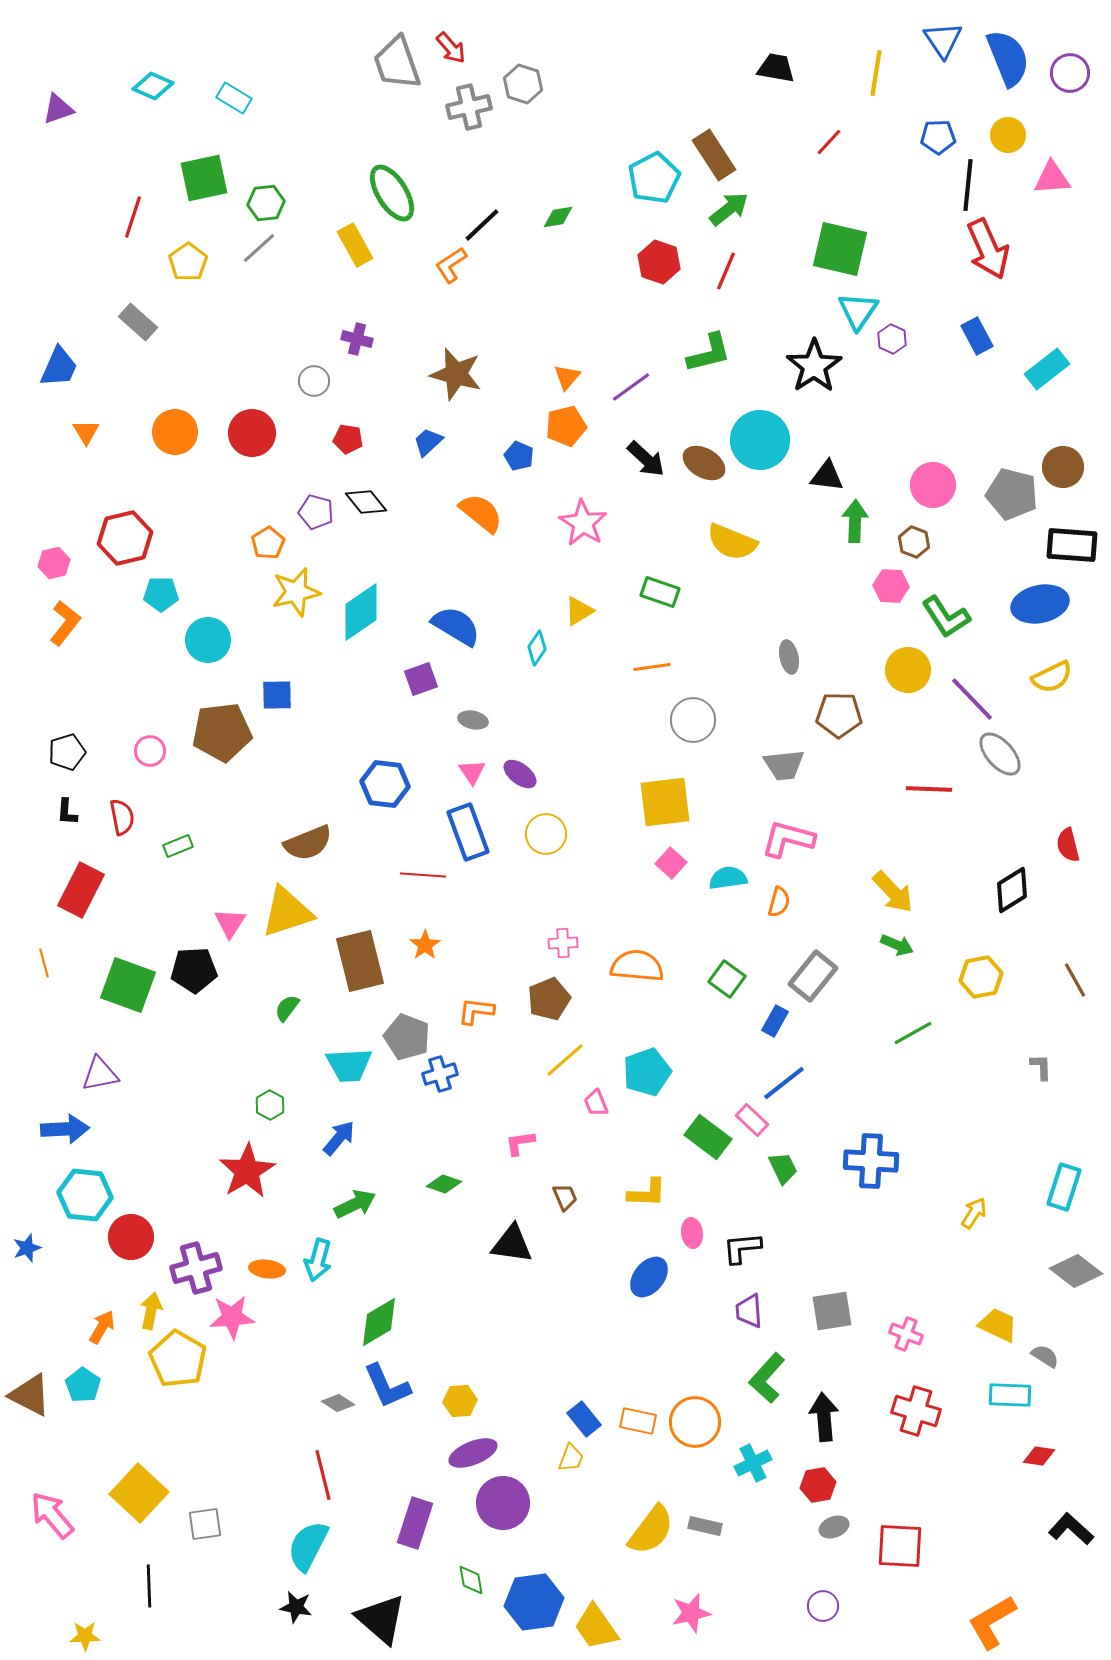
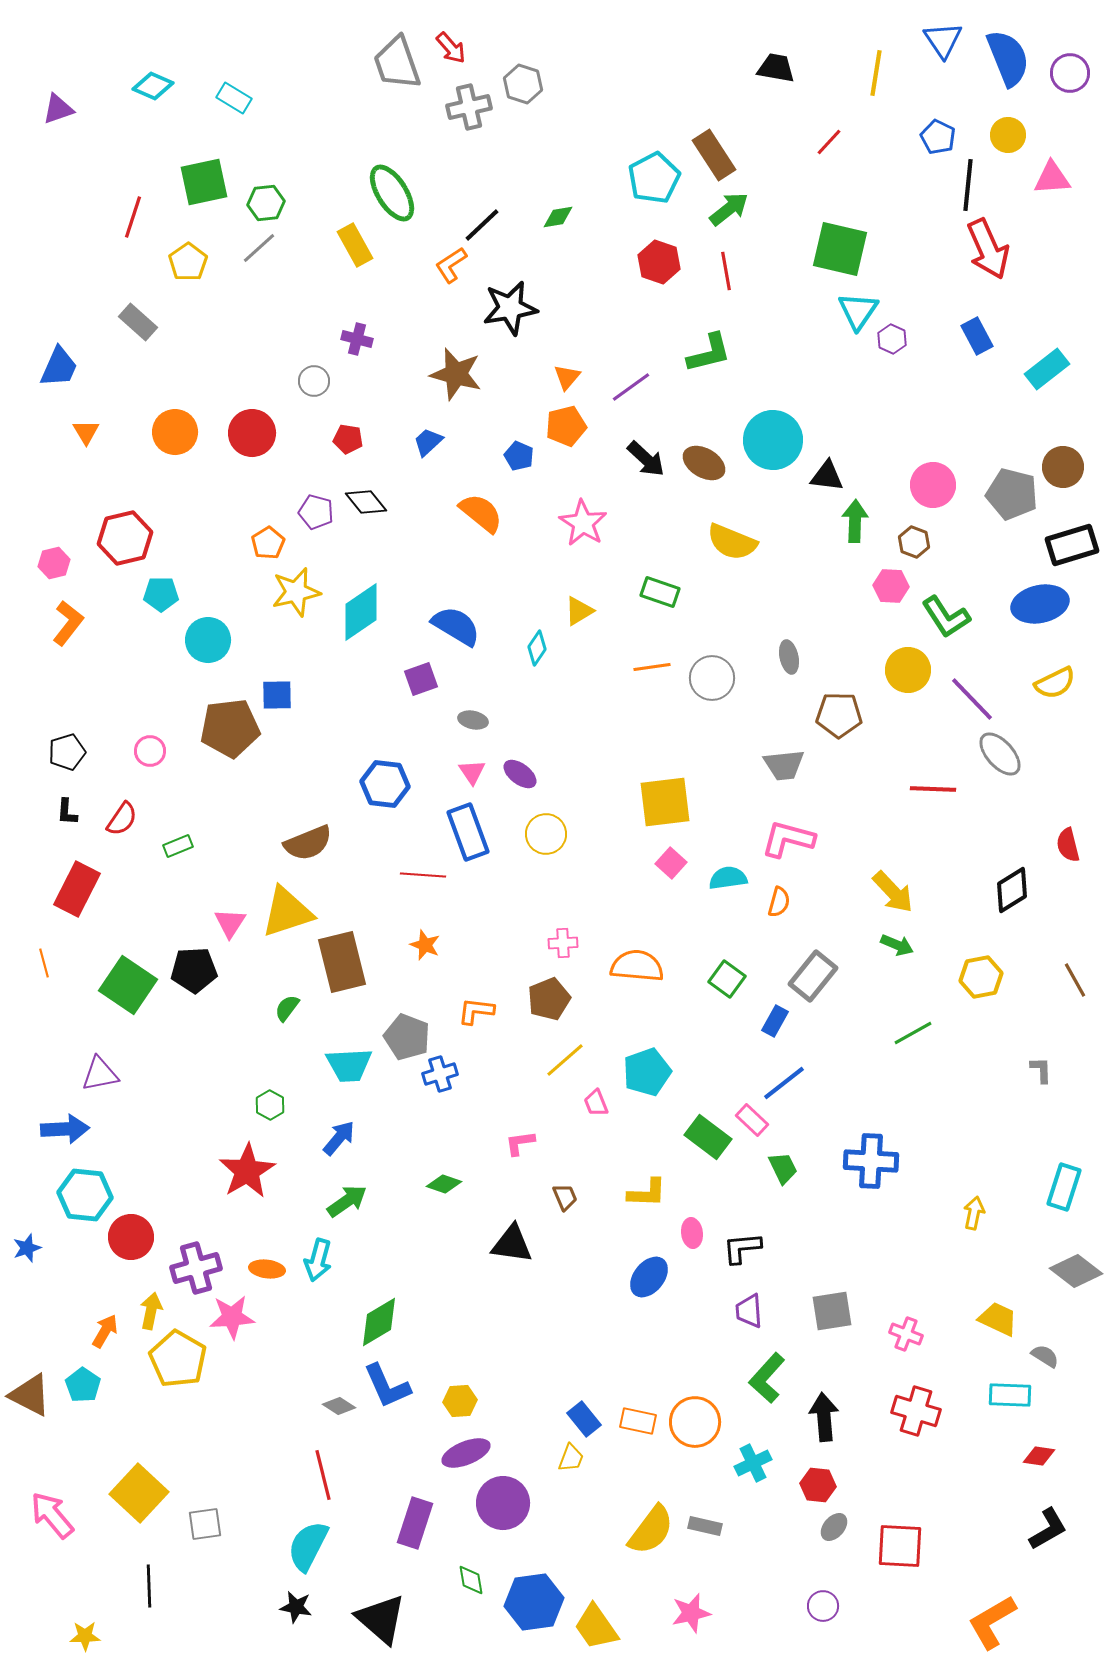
blue pentagon at (938, 137): rotated 28 degrees clockwise
green square at (204, 178): moved 4 px down
red line at (726, 271): rotated 33 degrees counterclockwise
black star at (814, 366): moved 304 px left, 58 px up; rotated 24 degrees clockwise
cyan circle at (760, 440): moved 13 px right
black rectangle at (1072, 545): rotated 21 degrees counterclockwise
orange L-shape at (65, 623): moved 3 px right
yellow semicircle at (1052, 677): moved 3 px right, 6 px down
gray circle at (693, 720): moved 19 px right, 42 px up
brown pentagon at (222, 732): moved 8 px right, 4 px up
red line at (929, 789): moved 4 px right
red semicircle at (122, 817): moved 2 px down; rotated 45 degrees clockwise
red rectangle at (81, 890): moved 4 px left, 1 px up
orange star at (425, 945): rotated 16 degrees counterclockwise
brown rectangle at (360, 961): moved 18 px left, 1 px down
green square at (128, 985): rotated 14 degrees clockwise
gray L-shape at (1041, 1067): moved 3 px down
green arrow at (355, 1204): moved 8 px left, 3 px up; rotated 9 degrees counterclockwise
yellow arrow at (974, 1213): rotated 20 degrees counterclockwise
yellow trapezoid at (998, 1325): moved 6 px up
orange arrow at (102, 1327): moved 3 px right, 4 px down
gray diamond at (338, 1403): moved 1 px right, 3 px down
purple ellipse at (473, 1453): moved 7 px left
red hexagon at (818, 1485): rotated 16 degrees clockwise
gray ellipse at (834, 1527): rotated 28 degrees counterclockwise
black L-shape at (1071, 1529): moved 23 px left; rotated 108 degrees clockwise
